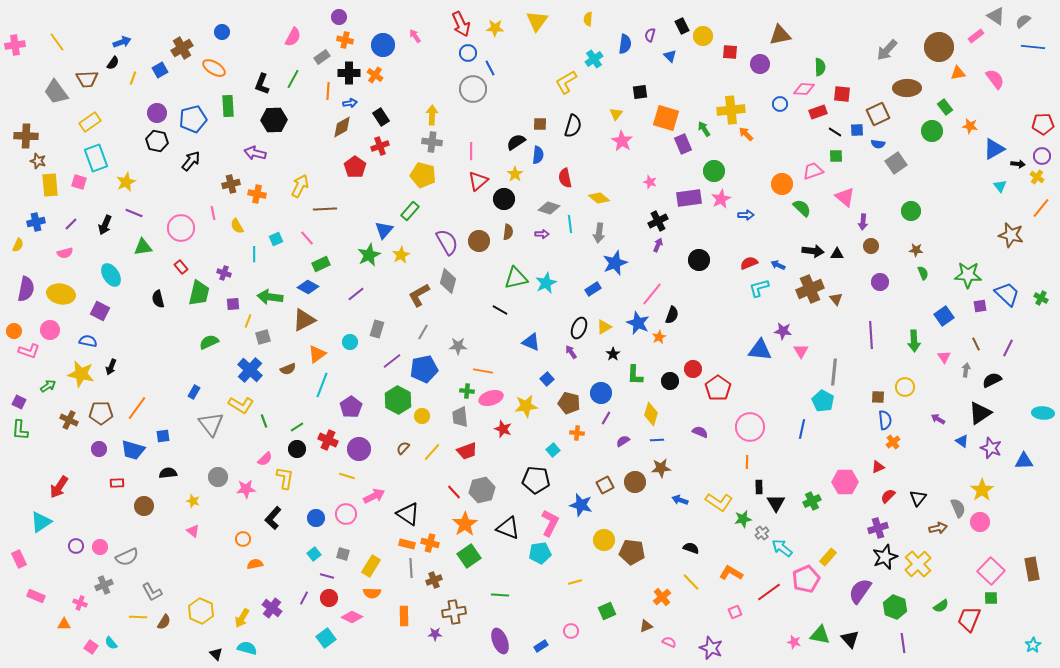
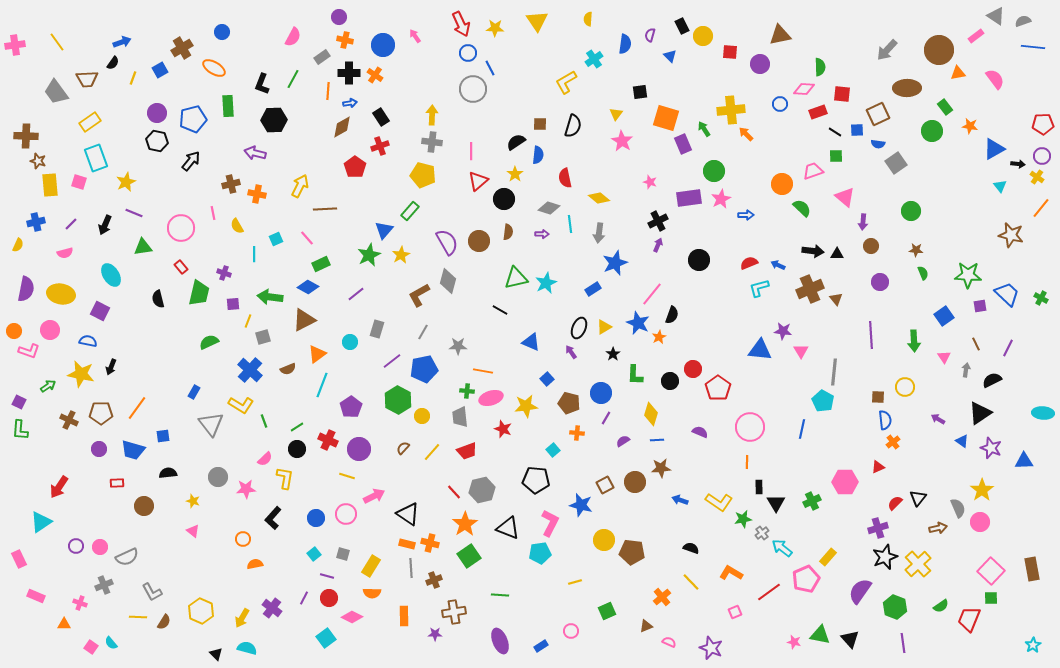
yellow triangle at (537, 21): rotated 10 degrees counterclockwise
gray semicircle at (1023, 21): rotated 21 degrees clockwise
brown circle at (939, 47): moved 3 px down
red semicircle at (888, 496): moved 7 px right, 7 px down
